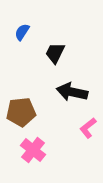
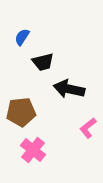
blue semicircle: moved 5 px down
black trapezoid: moved 12 px left, 9 px down; rotated 130 degrees counterclockwise
black arrow: moved 3 px left, 3 px up
